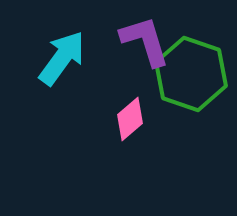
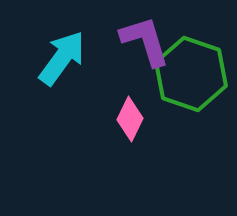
pink diamond: rotated 24 degrees counterclockwise
